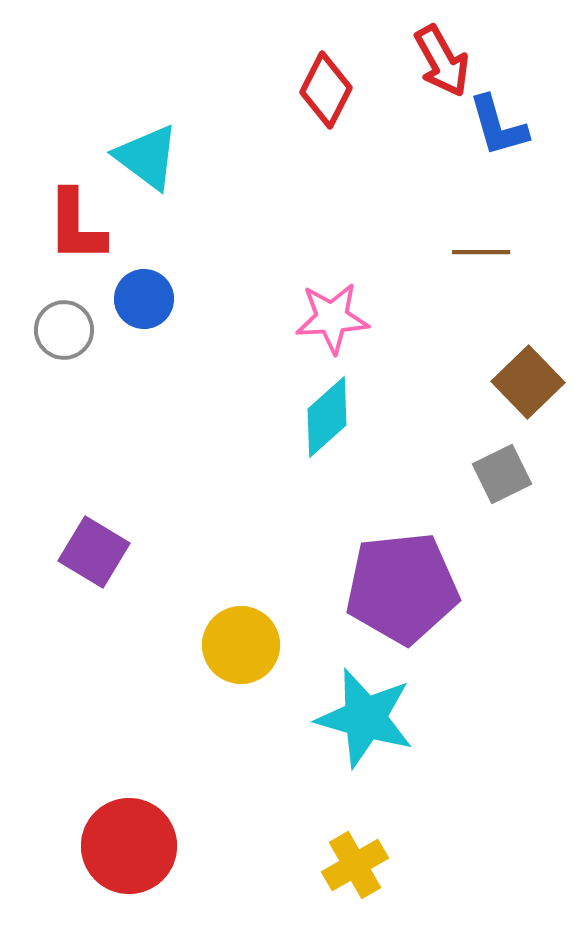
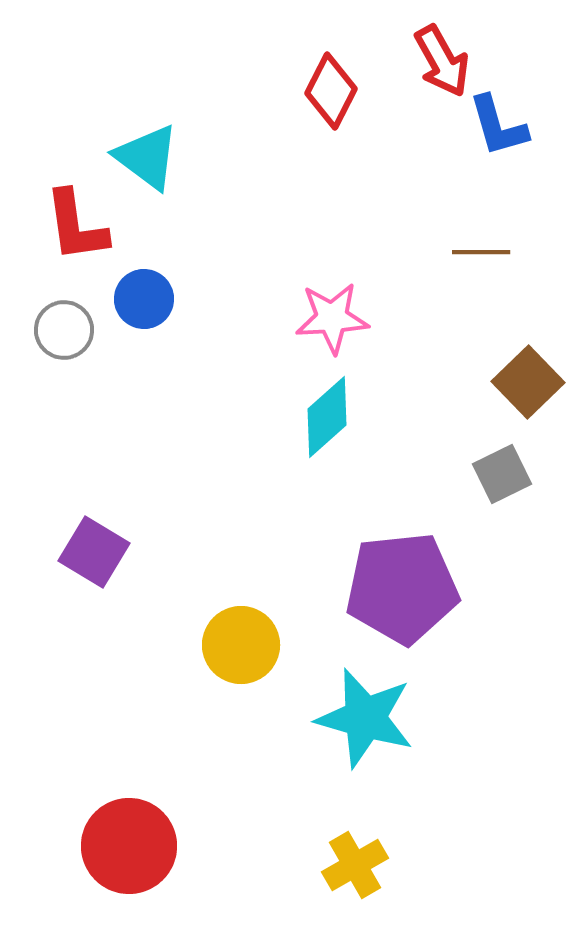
red diamond: moved 5 px right, 1 px down
red L-shape: rotated 8 degrees counterclockwise
